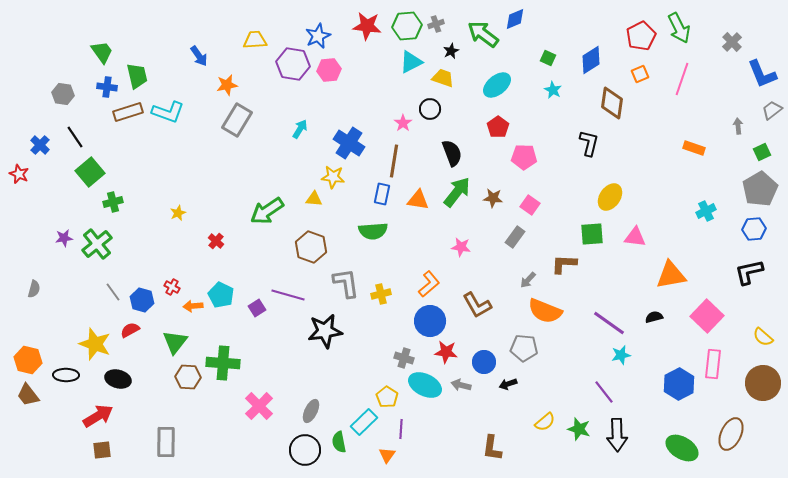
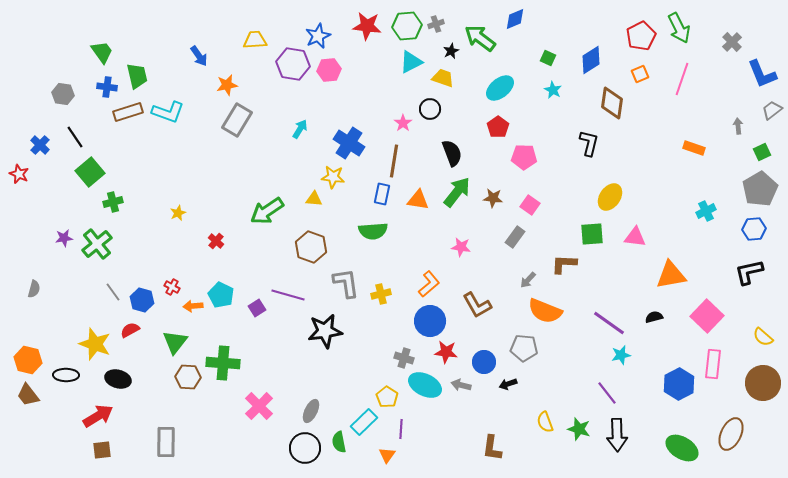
green arrow at (483, 34): moved 3 px left, 4 px down
cyan ellipse at (497, 85): moved 3 px right, 3 px down
purple line at (604, 392): moved 3 px right, 1 px down
yellow semicircle at (545, 422): rotated 110 degrees clockwise
black circle at (305, 450): moved 2 px up
